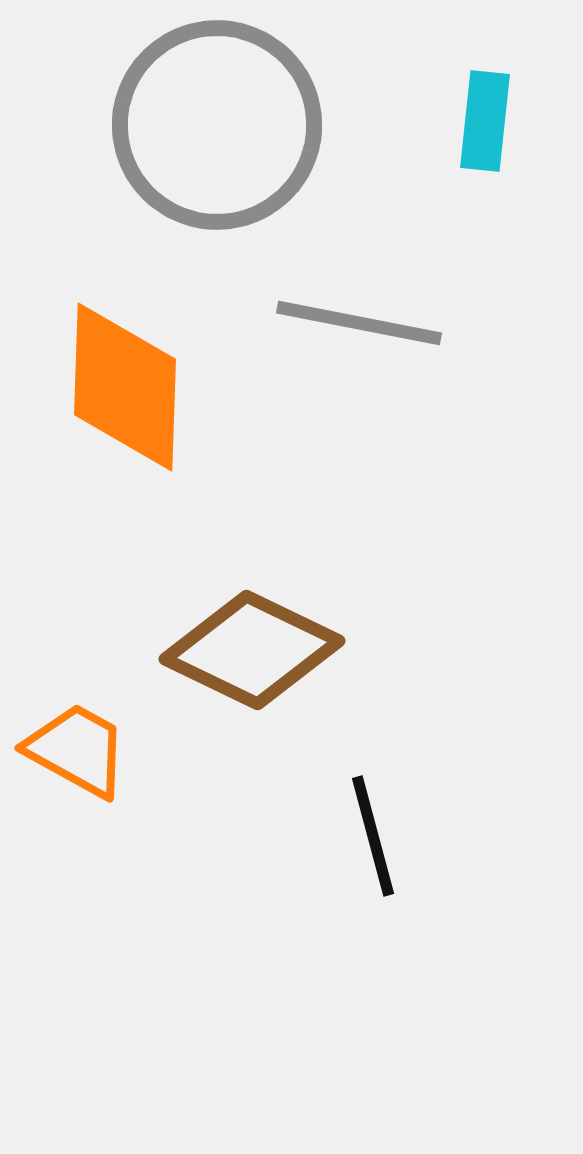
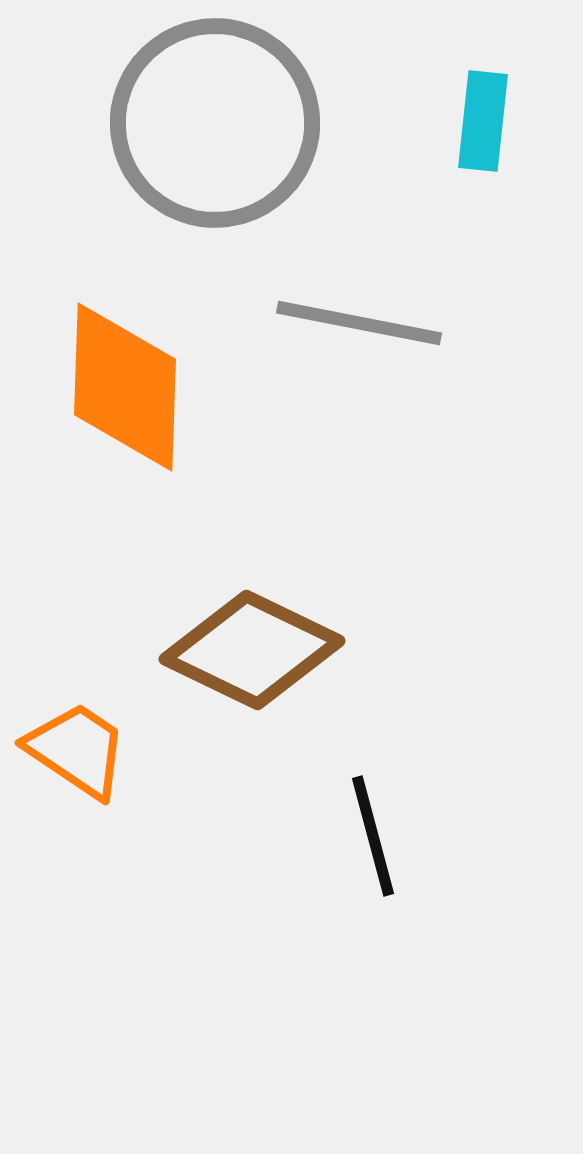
cyan rectangle: moved 2 px left
gray circle: moved 2 px left, 2 px up
orange trapezoid: rotated 5 degrees clockwise
